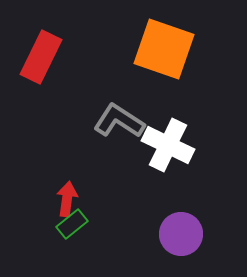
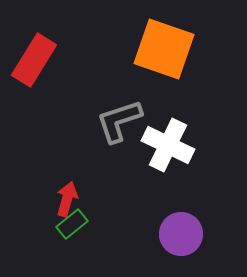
red rectangle: moved 7 px left, 3 px down; rotated 6 degrees clockwise
gray L-shape: rotated 51 degrees counterclockwise
red arrow: rotated 8 degrees clockwise
